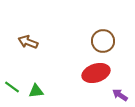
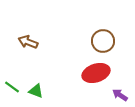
green triangle: rotated 28 degrees clockwise
